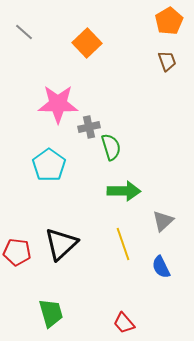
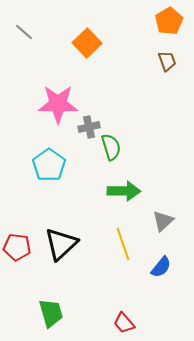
red pentagon: moved 5 px up
blue semicircle: rotated 115 degrees counterclockwise
